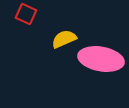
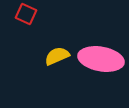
yellow semicircle: moved 7 px left, 17 px down
